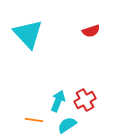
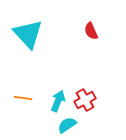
red semicircle: rotated 84 degrees clockwise
orange line: moved 11 px left, 22 px up
